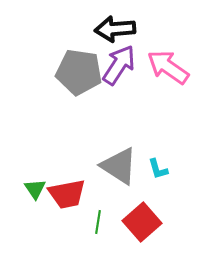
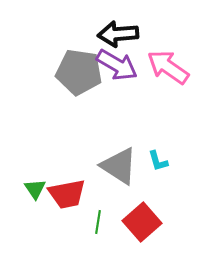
black arrow: moved 3 px right, 5 px down
purple arrow: moved 2 px left; rotated 87 degrees clockwise
cyan L-shape: moved 8 px up
